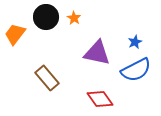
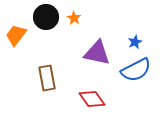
orange trapezoid: moved 1 px right, 1 px down
brown rectangle: rotated 30 degrees clockwise
red diamond: moved 8 px left
